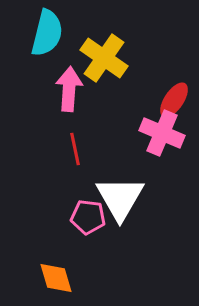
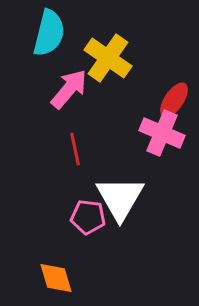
cyan semicircle: moved 2 px right
yellow cross: moved 4 px right
pink arrow: rotated 36 degrees clockwise
